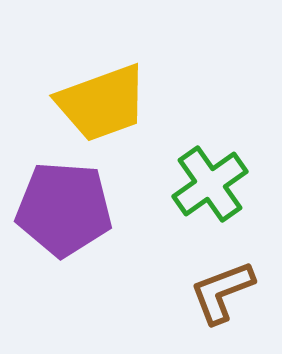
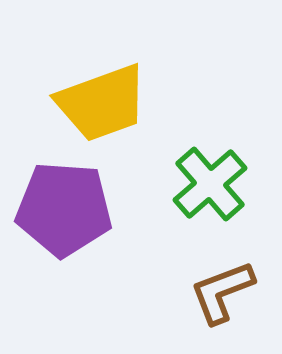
green cross: rotated 6 degrees counterclockwise
